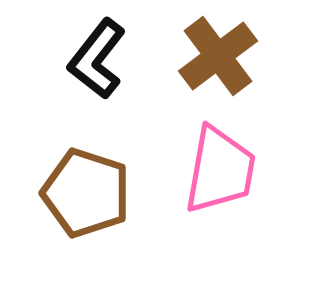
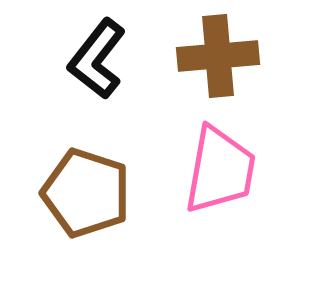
brown cross: rotated 32 degrees clockwise
